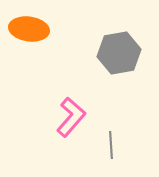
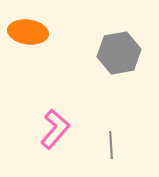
orange ellipse: moved 1 px left, 3 px down
pink L-shape: moved 16 px left, 12 px down
